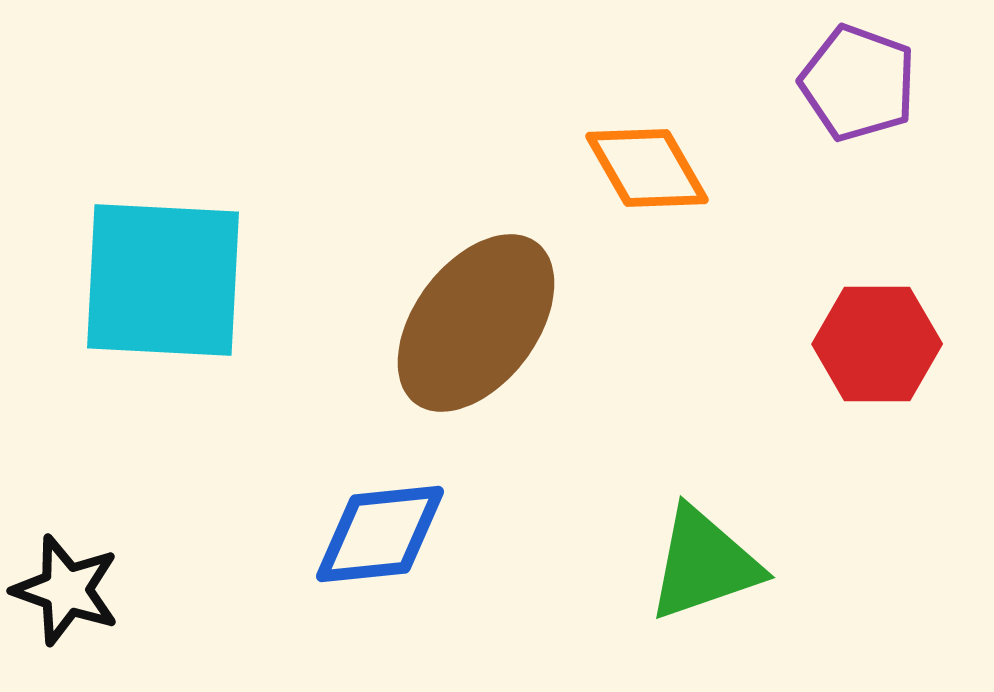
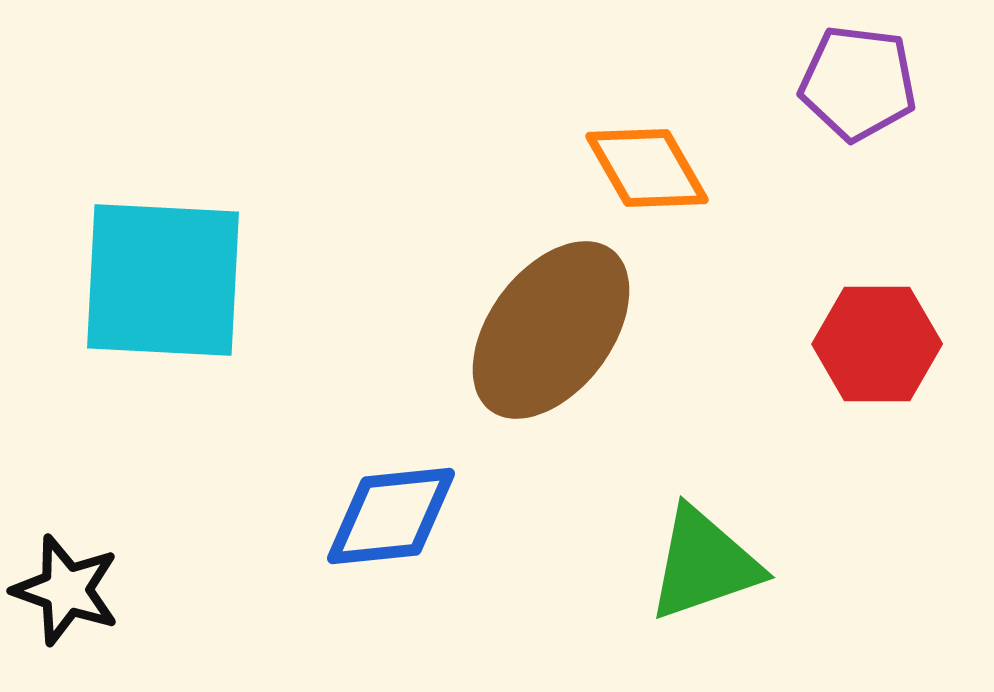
purple pentagon: rotated 13 degrees counterclockwise
brown ellipse: moved 75 px right, 7 px down
blue diamond: moved 11 px right, 18 px up
